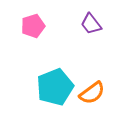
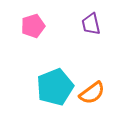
purple trapezoid: rotated 25 degrees clockwise
